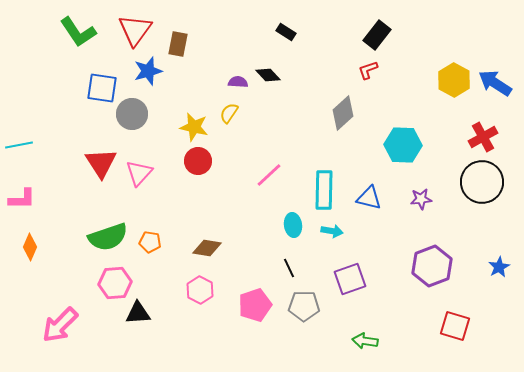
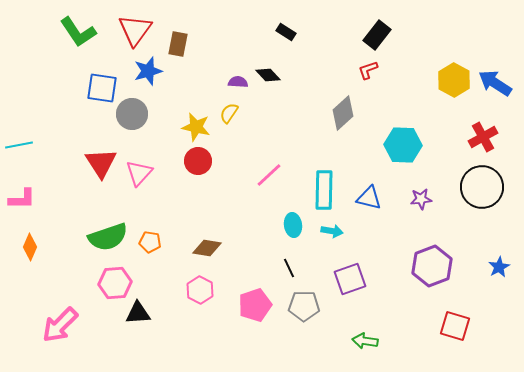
yellow star at (194, 127): moved 2 px right
black circle at (482, 182): moved 5 px down
